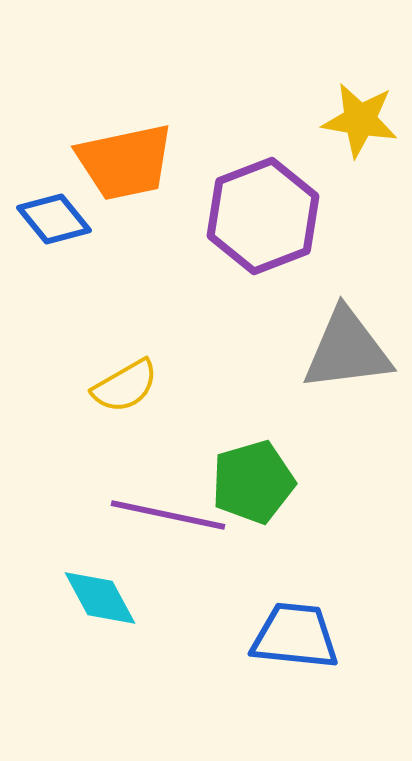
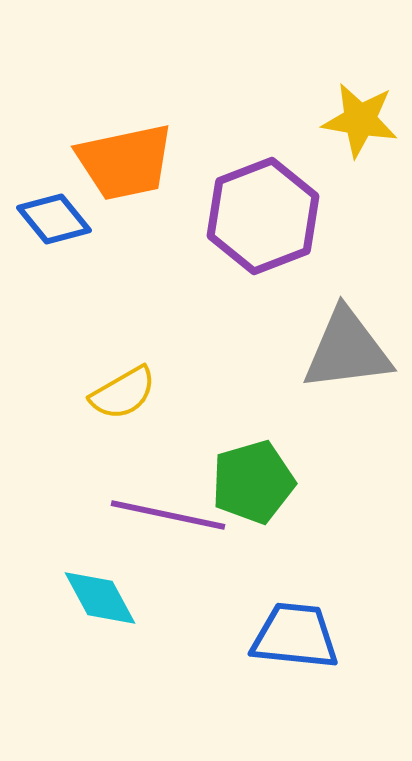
yellow semicircle: moved 2 px left, 7 px down
